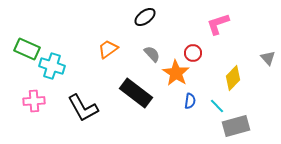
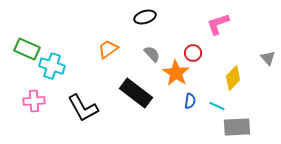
black ellipse: rotated 20 degrees clockwise
cyan line: rotated 21 degrees counterclockwise
gray rectangle: moved 1 px right, 1 px down; rotated 12 degrees clockwise
